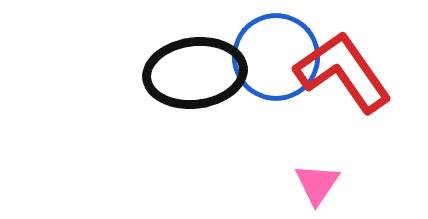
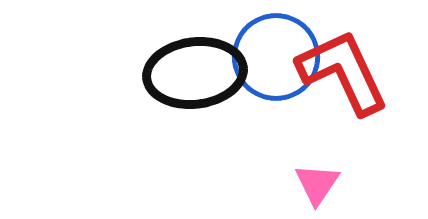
red L-shape: rotated 10 degrees clockwise
